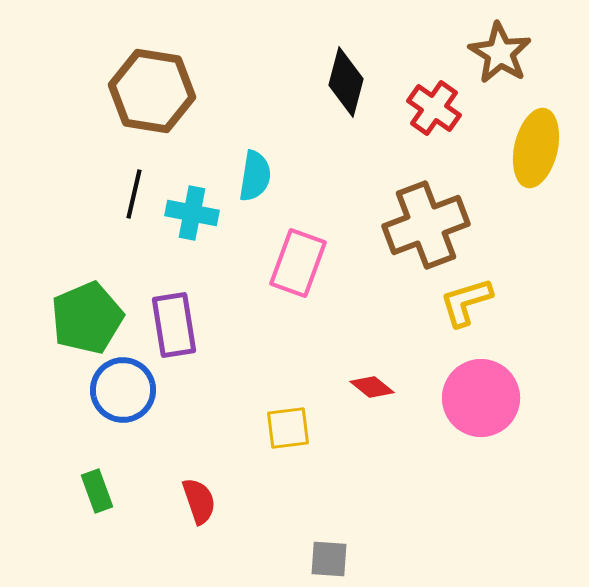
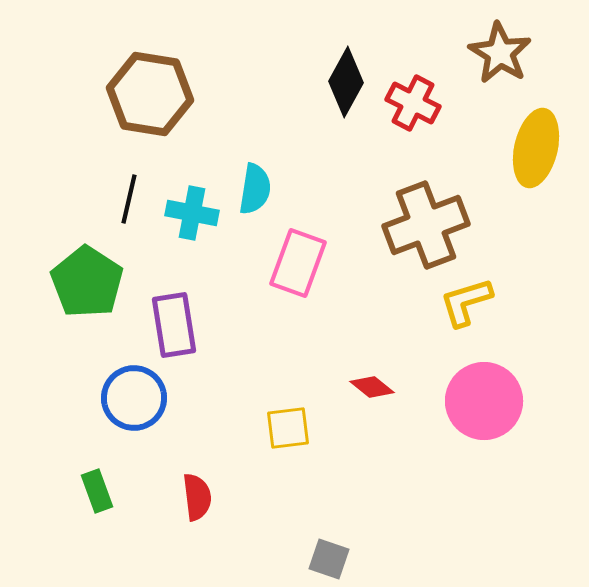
black diamond: rotated 14 degrees clockwise
brown hexagon: moved 2 px left, 3 px down
red cross: moved 21 px left, 5 px up; rotated 8 degrees counterclockwise
cyan semicircle: moved 13 px down
black line: moved 5 px left, 5 px down
green pentagon: moved 36 px up; rotated 16 degrees counterclockwise
blue circle: moved 11 px right, 8 px down
pink circle: moved 3 px right, 3 px down
red semicircle: moved 2 px left, 4 px up; rotated 12 degrees clockwise
gray square: rotated 15 degrees clockwise
